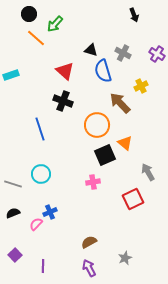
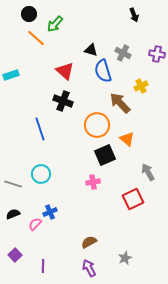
purple cross: rotated 21 degrees counterclockwise
orange triangle: moved 2 px right, 4 px up
black semicircle: moved 1 px down
pink semicircle: moved 1 px left
